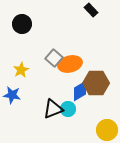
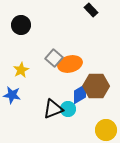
black circle: moved 1 px left, 1 px down
brown hexagon: moved 3 px down
blue diamond: moved 3 px down
yellow circle: moved 1 px left
